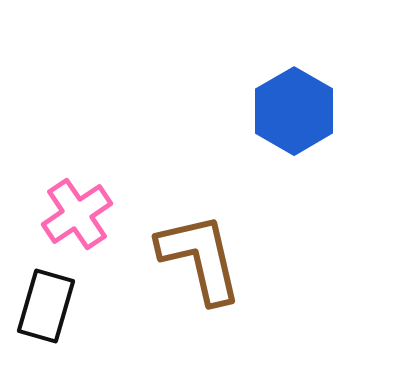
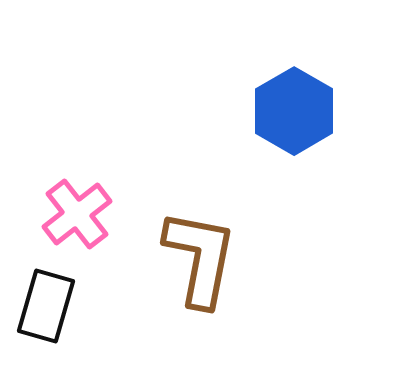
pink cross: rotated 4 degrees counterclockwise
brown L-shape: rotated 24 degrees clockwise
